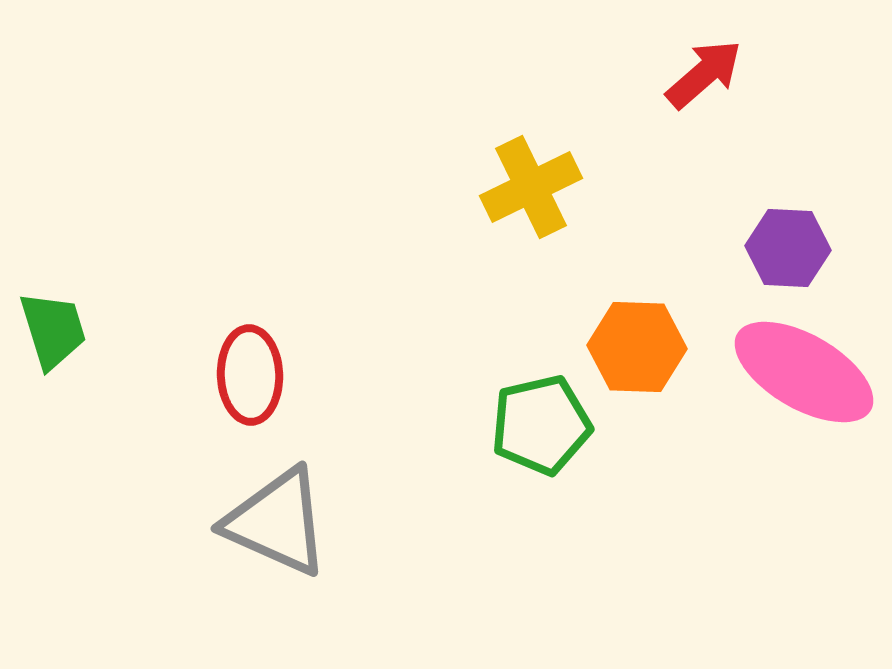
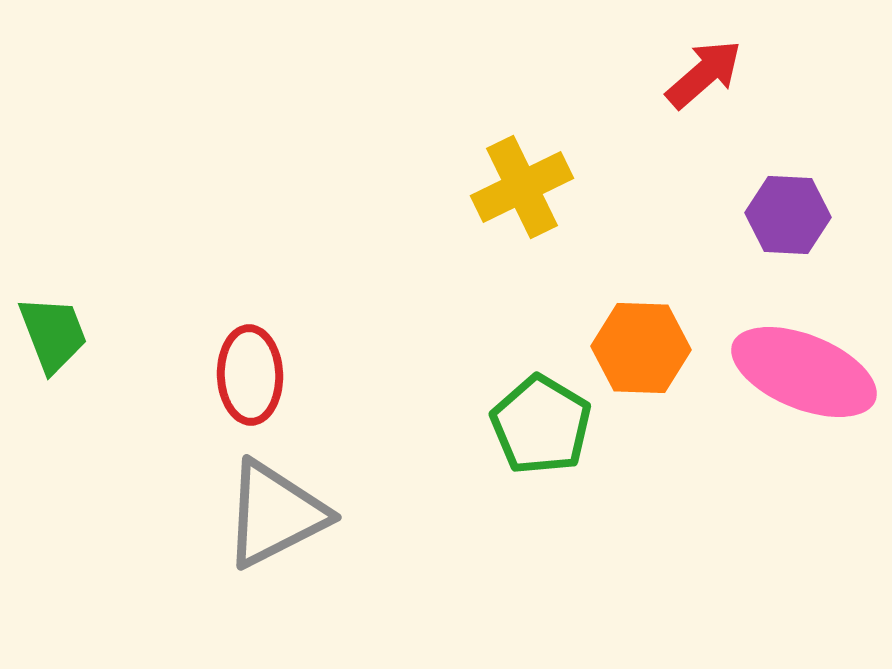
yellow cross: moved 9 px left
purple hexagon: moved 33 px up
green trapezoid: moved 4 px down; rotated 4 degrees counterclockwise
orange hexagon: moved 4 px right, 1 px down
pink ellipse: rotated 8 degrees counterclockwise
green pentagon: rotated 28 degrees counterclockwise
gray triangle: moved 2 px left, 8 px up; rotated 51 degrees counterclockwise
